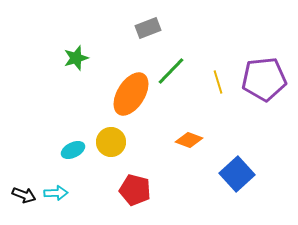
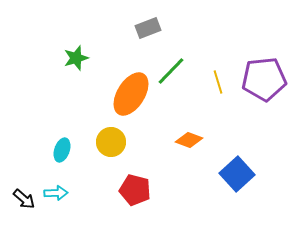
cyan ellipse: moved 11 px left; rotated 45 degrees counterclockwise
black arrow: moved 4 px down; rotated 20 degrees clockwise
